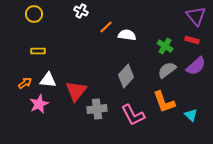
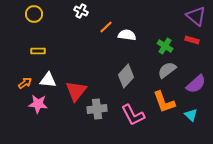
purple triangle: rotated 10 degrees counterclockwise
purple semicircle: moved 18 px down
pink star: moved 1 px left; rotated 30 degrees clockwise
